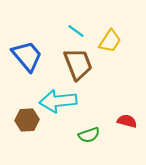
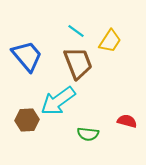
brown trapezoid: moved 1 px up
cyan arrow: rotated 30 degrees counterclockwise
green semicircle: moved 1 px left, 1 px up; rotated 25 degrees clockwise
